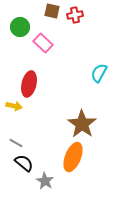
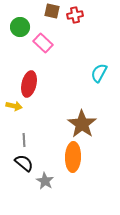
gray line: moved 8 px right, 3 px up; rotated 56 degrees clockwise
orange ellipse: rotated 20 degrees counterclockwise
